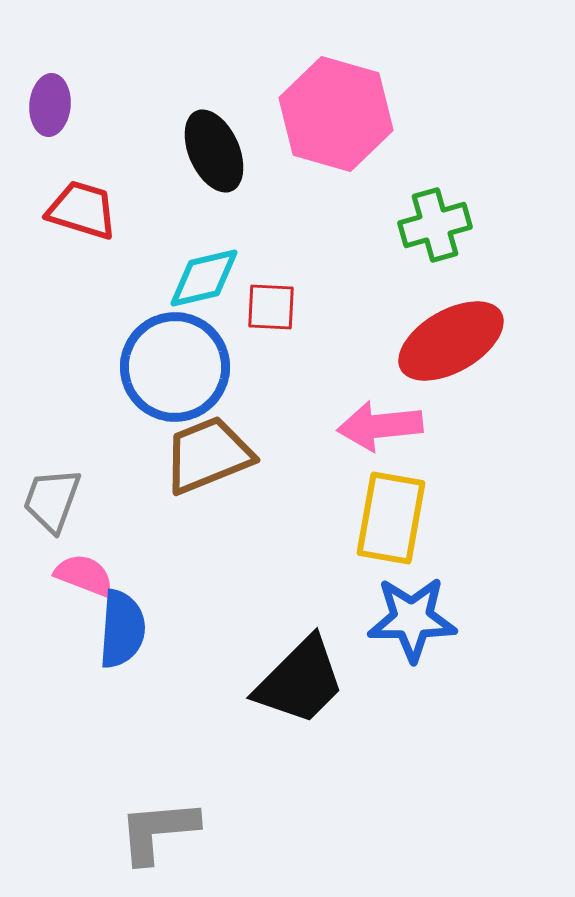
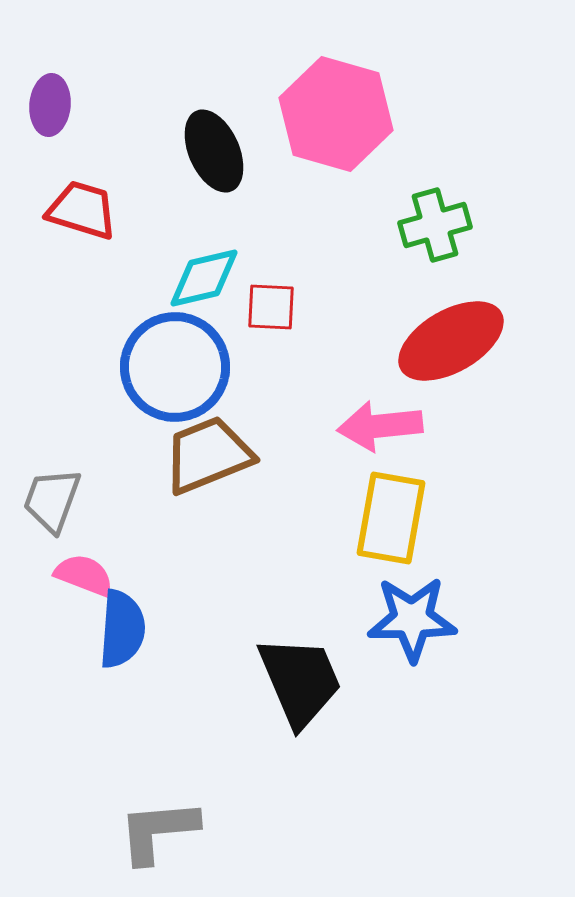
black trapezoid: rotated 68 degrees counterclockwise
